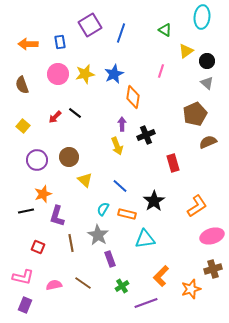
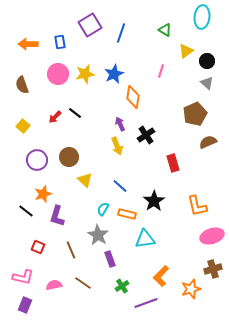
purple arrow at (122, 124): moved 2 px left; rotated 24 degrees counterclockwise
black cross at (146, 135): rotated 12 degrees counterclockwise
orange L-shape at (197, 206): rotated 110 degrees clockwise
black line at (26, 211): rotated 49 degrees clockwise
brown line at (71, 243): moved 7 px down; rotated 12 degrees counterclockwise
